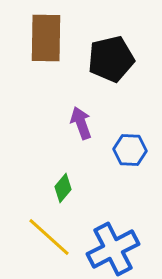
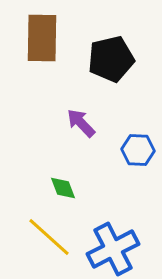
brown rectangle: moved 4 px left
purple arrow: rotated 24 degrees counterclockwise
blue hexagon: moved 8 px right
green diamond: rotated 60 degrees counterclockwise
